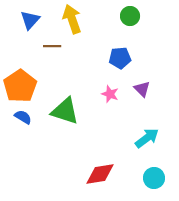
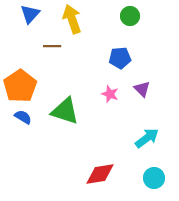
blue triangle: moved 6 px up
